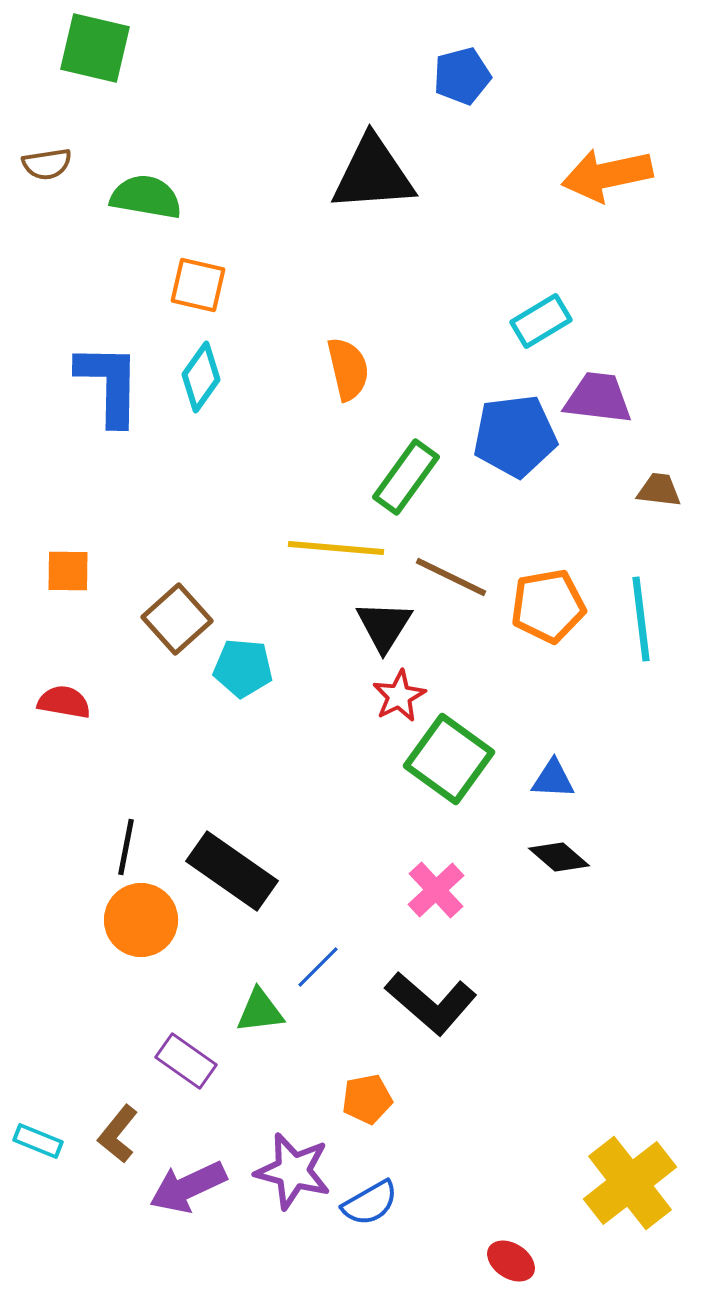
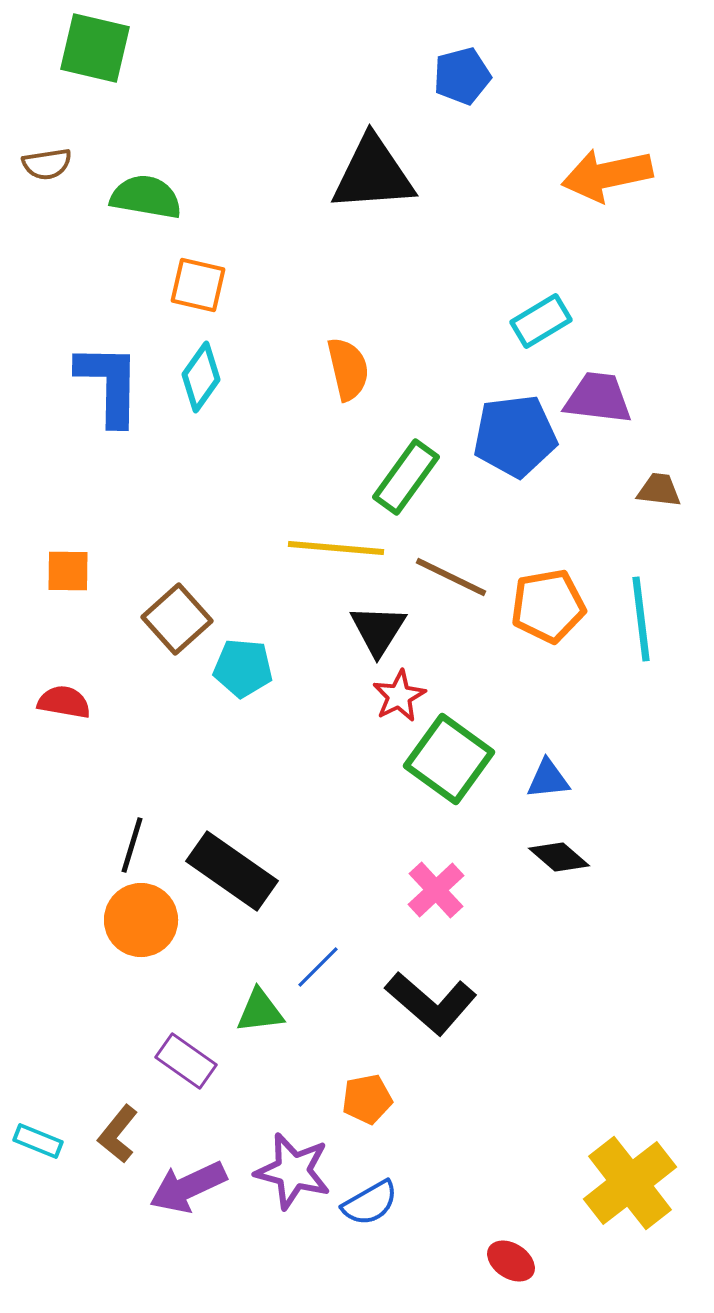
black triangle at (384, 626): moved 6 px left, 4 px down
blue triangle at (553, 779): moved 5 px left; rotated 9 degrees counterclockwise
black line at (126, 847): moved 6 px right, 2 px up; rotated 6 degrees clockwise
